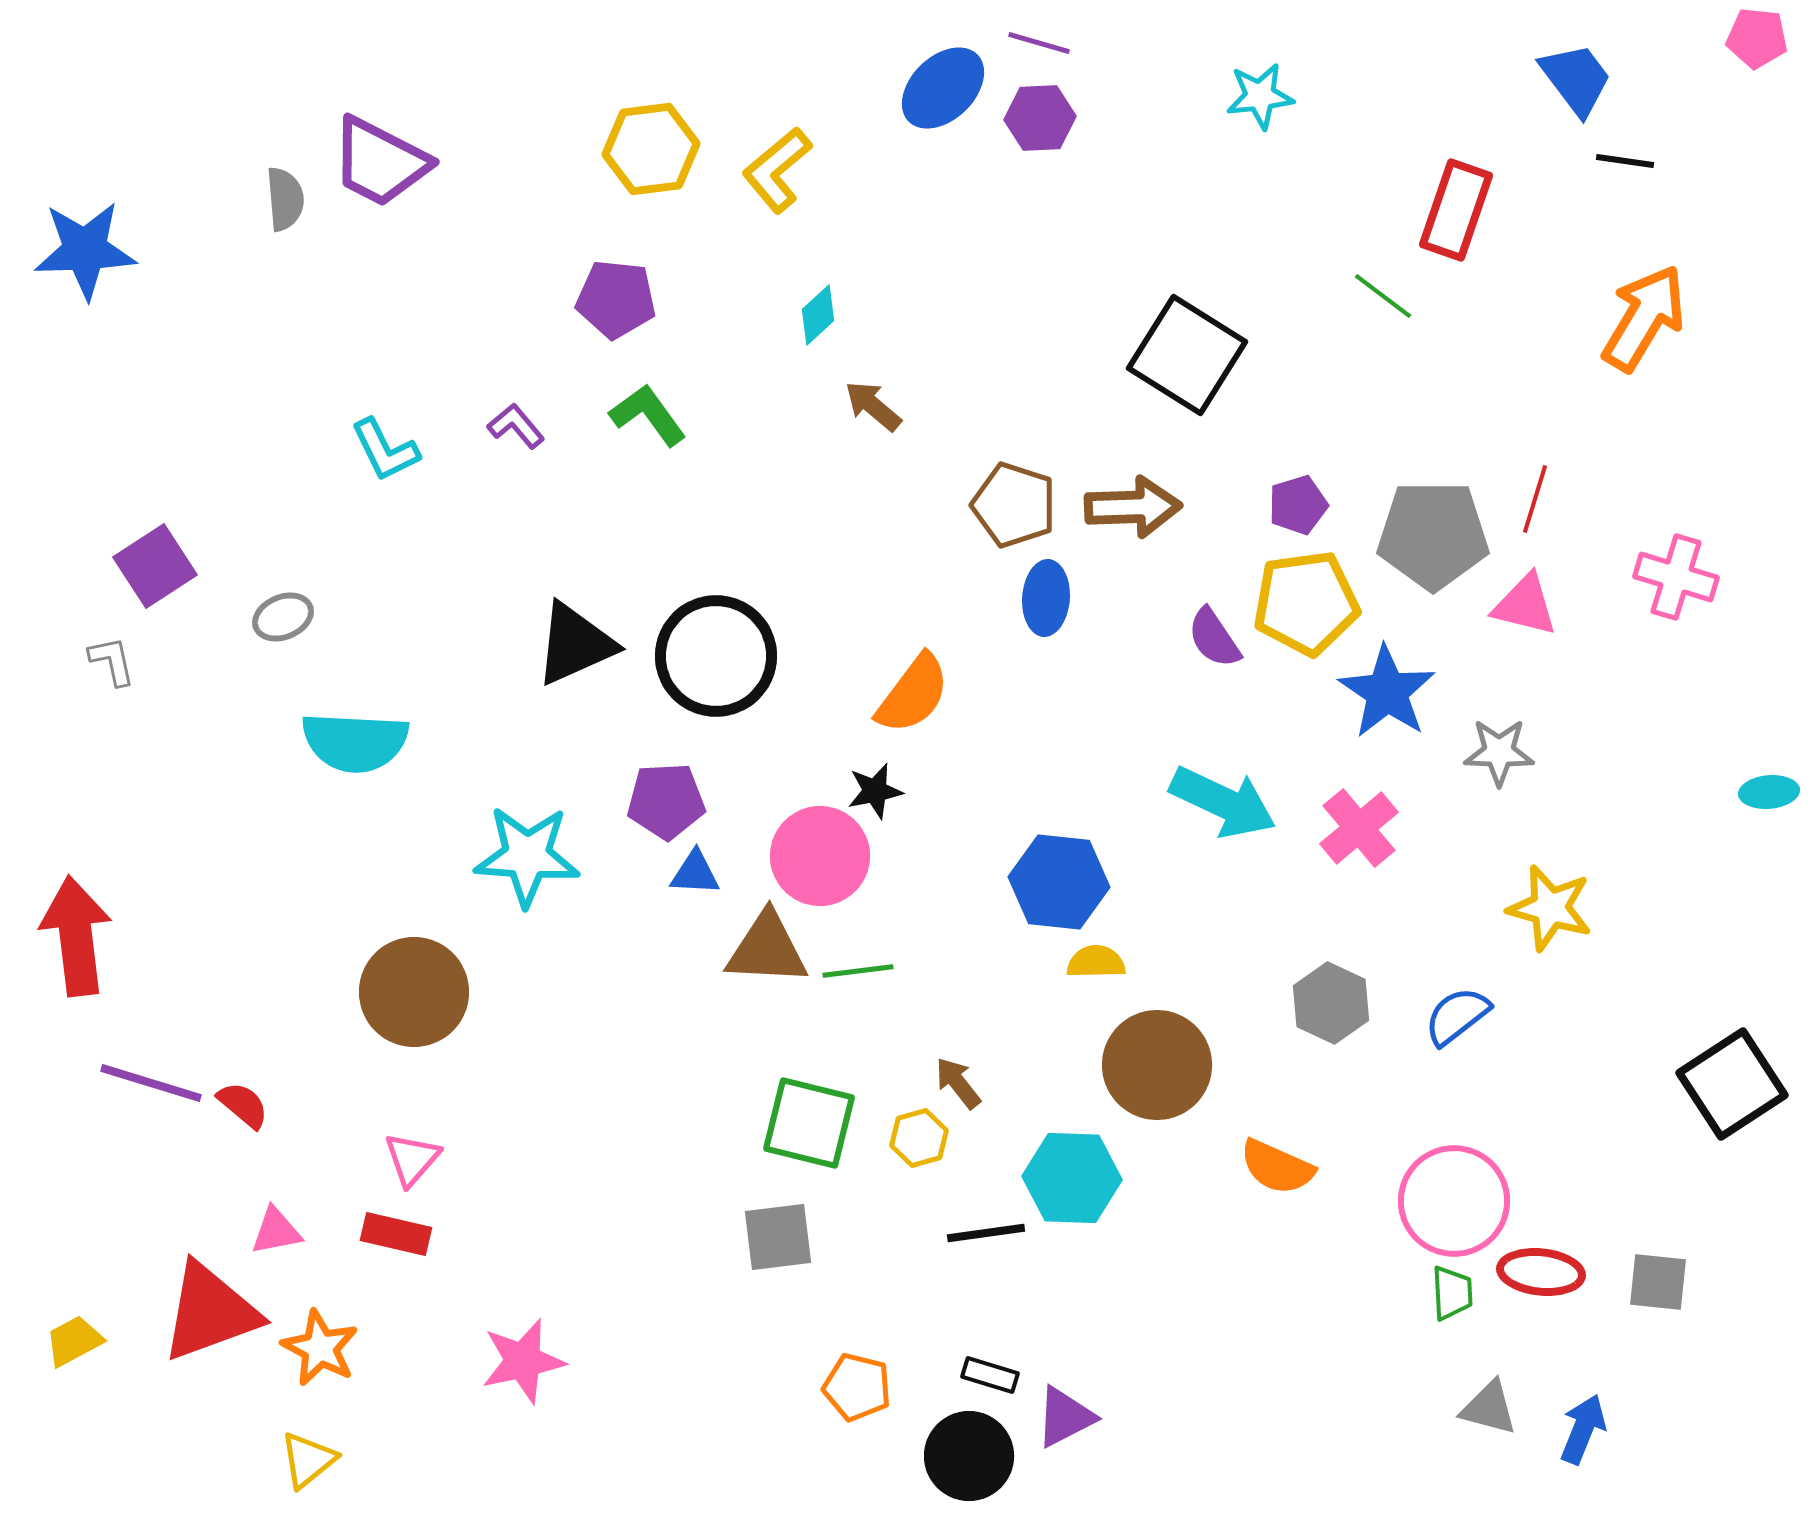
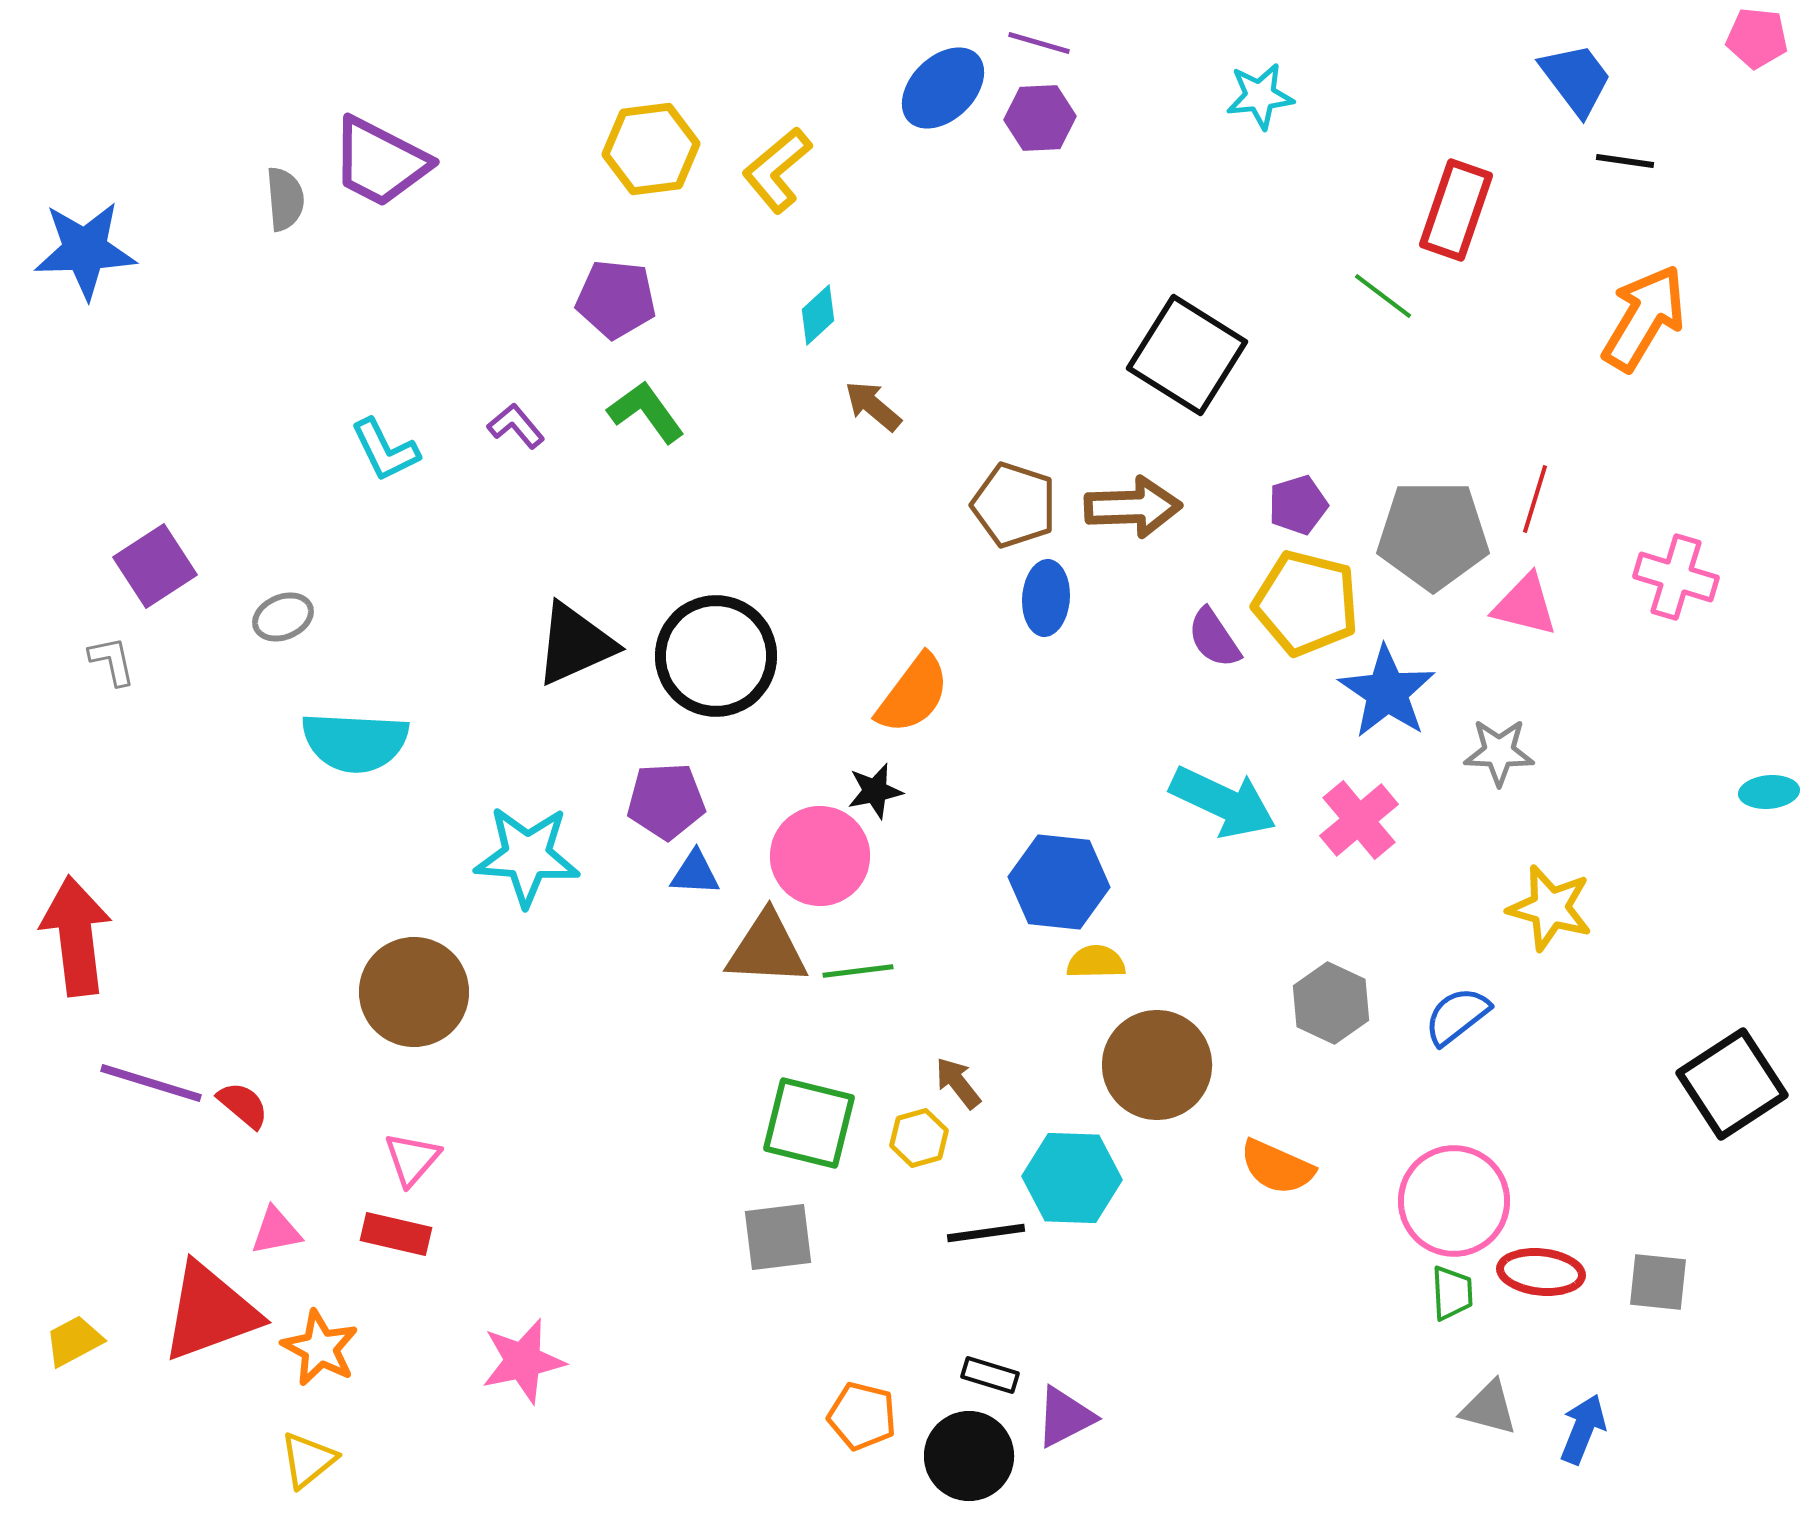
green L-shape at (648, 415): moved 2 px left, 3 px up
yellow pentagon at (1306, 603): rotated 22 degrees clockwise
pink cross at (1359, 828): moved 8 px up
orange pentagon at (857, 1387): moved 5 px right, 29 px down
